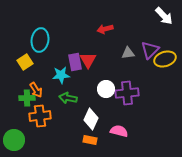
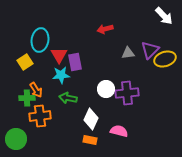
red triangle: moved 29 px left, 5 px up
green circle: moved 2 px right, 1 px up
